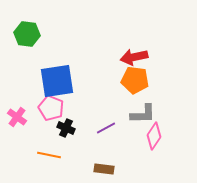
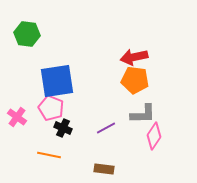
black cross: moved 3 px left
